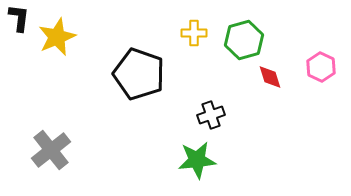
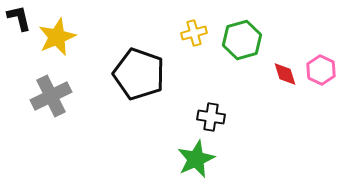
black L-shape: rotated 20 degrees counterclockwise
yellow cross: rotated 15 degrees counterclockwise
green hexagon: moved 2 px left
pink hexagon: moved 3 px down
red diamond: moved 15 px right, 3 px up
black cross: moved 2 px down; rotated 28 degrees clockwise
gray cross: moved 54 px up; rotated 12 degrees clockwise
green star: moved 1 px left, 1 px up; rotated 18 degrees counterclockwise
